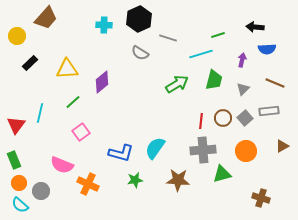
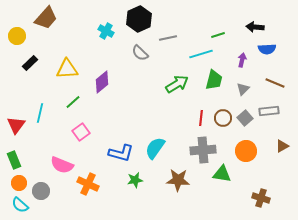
cyan cross at (104, 25): moved 2 px right, 6 px down; rotated 28 degrees clockwise
gray line at (168, 38): rotated 30 degrees counterclockwise
gray semicircle at (140, 53): rotated 12 degrees clockwise
red line at (201, 121): moved 3 px up
green triangle at (222, 174): rotated 24 degrees clockwise
